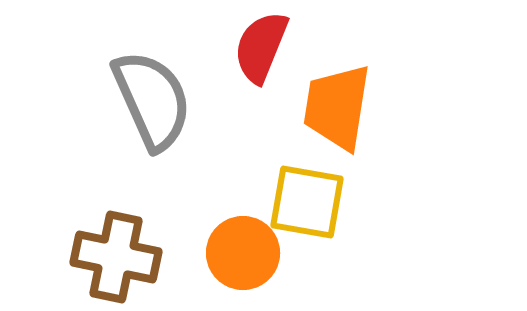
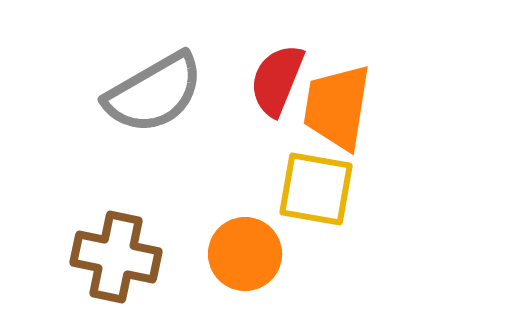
red semicircle: moved 16 px right, 33 px down
gray semicircle: moved 2 px right, 7 px up; rotated 84 degrees clockwise
yellow square: moved 9 px right, 13 px up
orange circle: moved 2 px right, 1 px down
